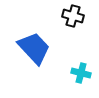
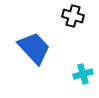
cyan cross: moved 2 px right, 1 px down; rotated 30 degrees counterclockwise
